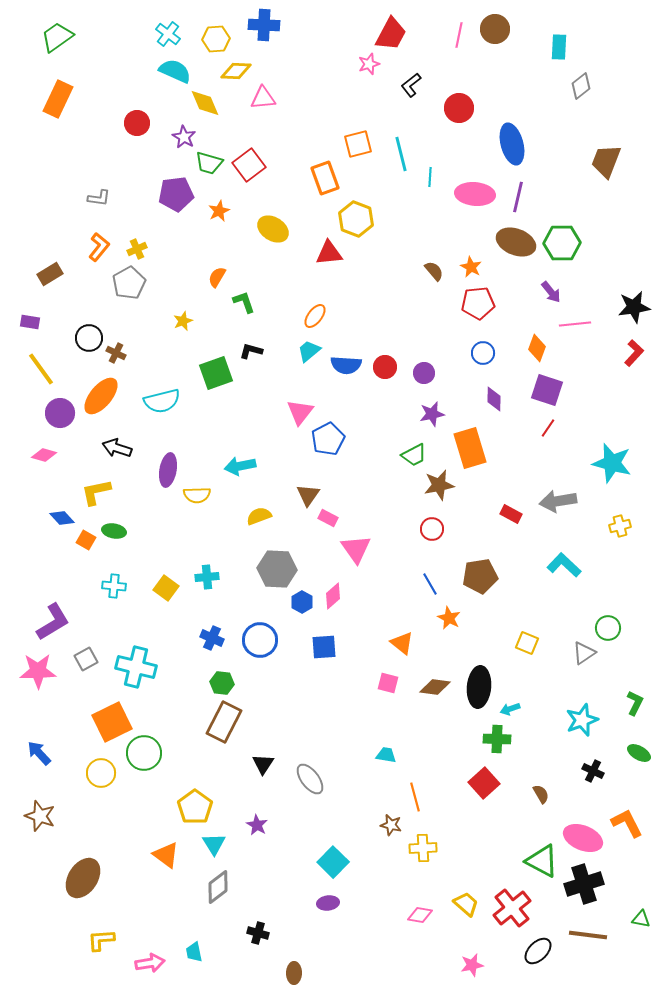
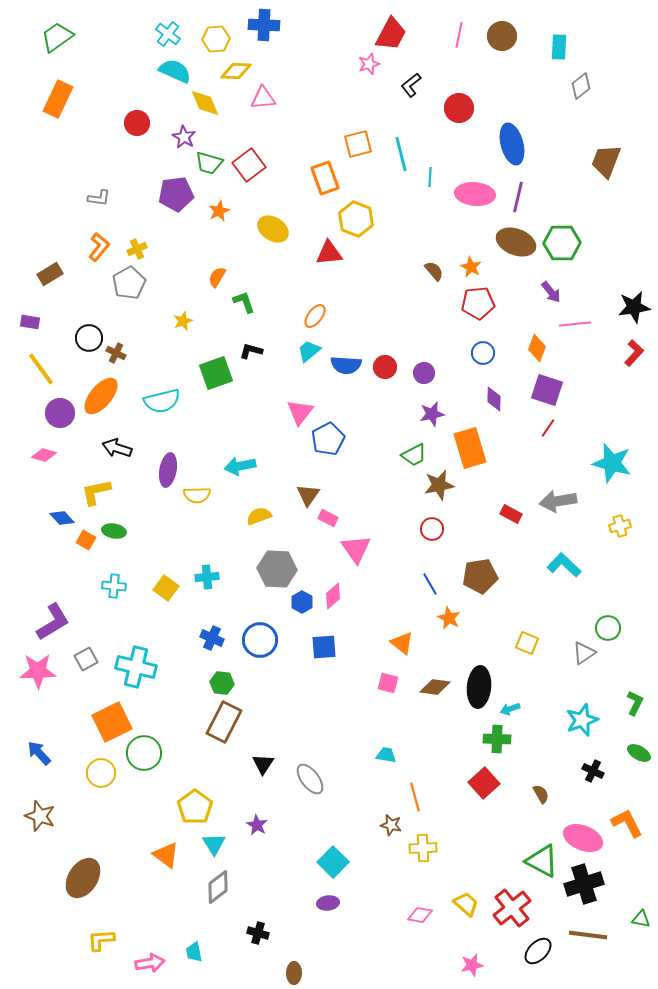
brown circle at (495, 29): moved 7 px right, 7 px down
